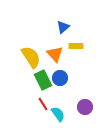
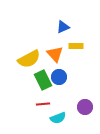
blue triangle: rotated 16 degrees clockwise
yellow semicircle: moved 2 px left, 2 px down; rotated 95 degrees clockwise
blue circle: moved 1 px left, 1 px up
red line: rotated 64 degrees counterclockwise
cyan semicircle: moved 4 px down; rotated 105 degrees clockwise
